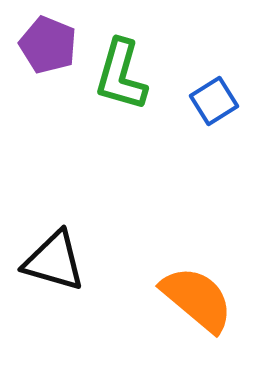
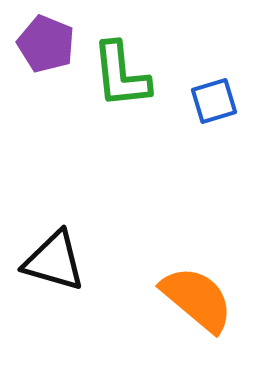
purple pentagon: moved 2 px left, 1 px up
green L-shape: rotated 22 degrees counterclockwise
blue square: rotated 15 degrees clockwise
